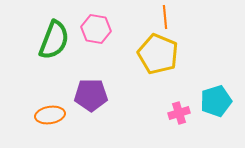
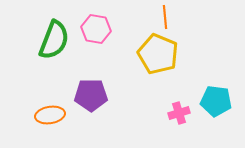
cyan pentagon: rotated 24 degrees clockwise
